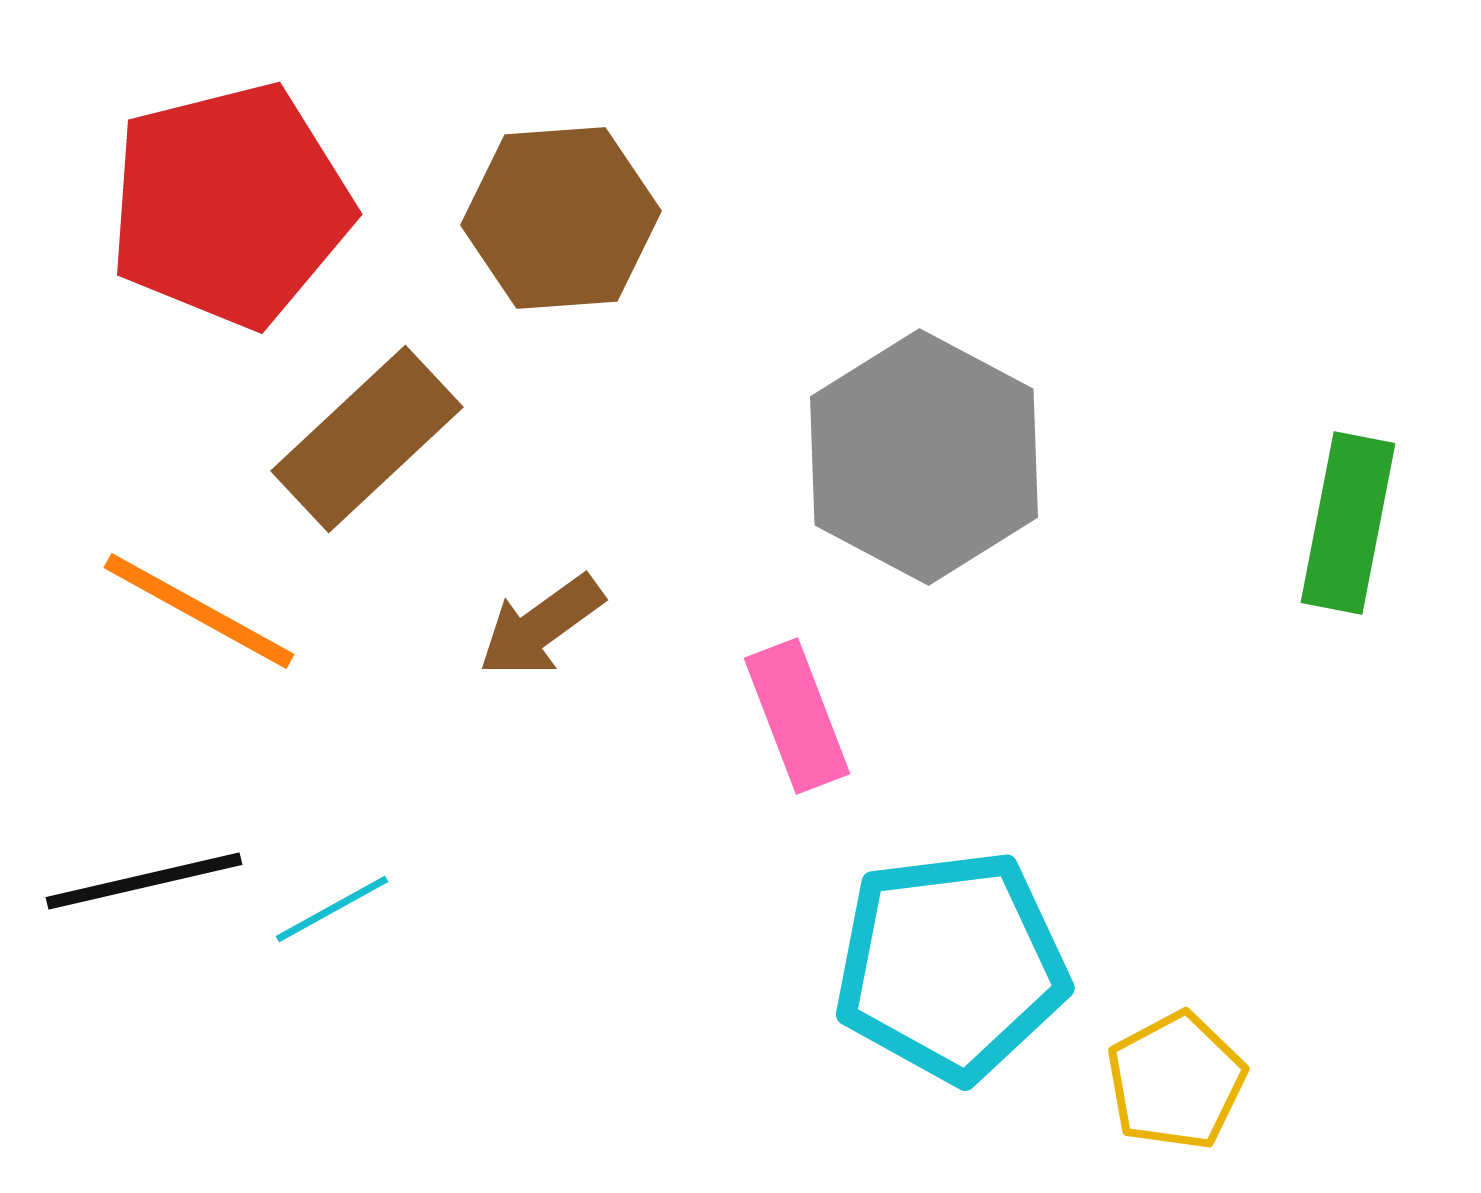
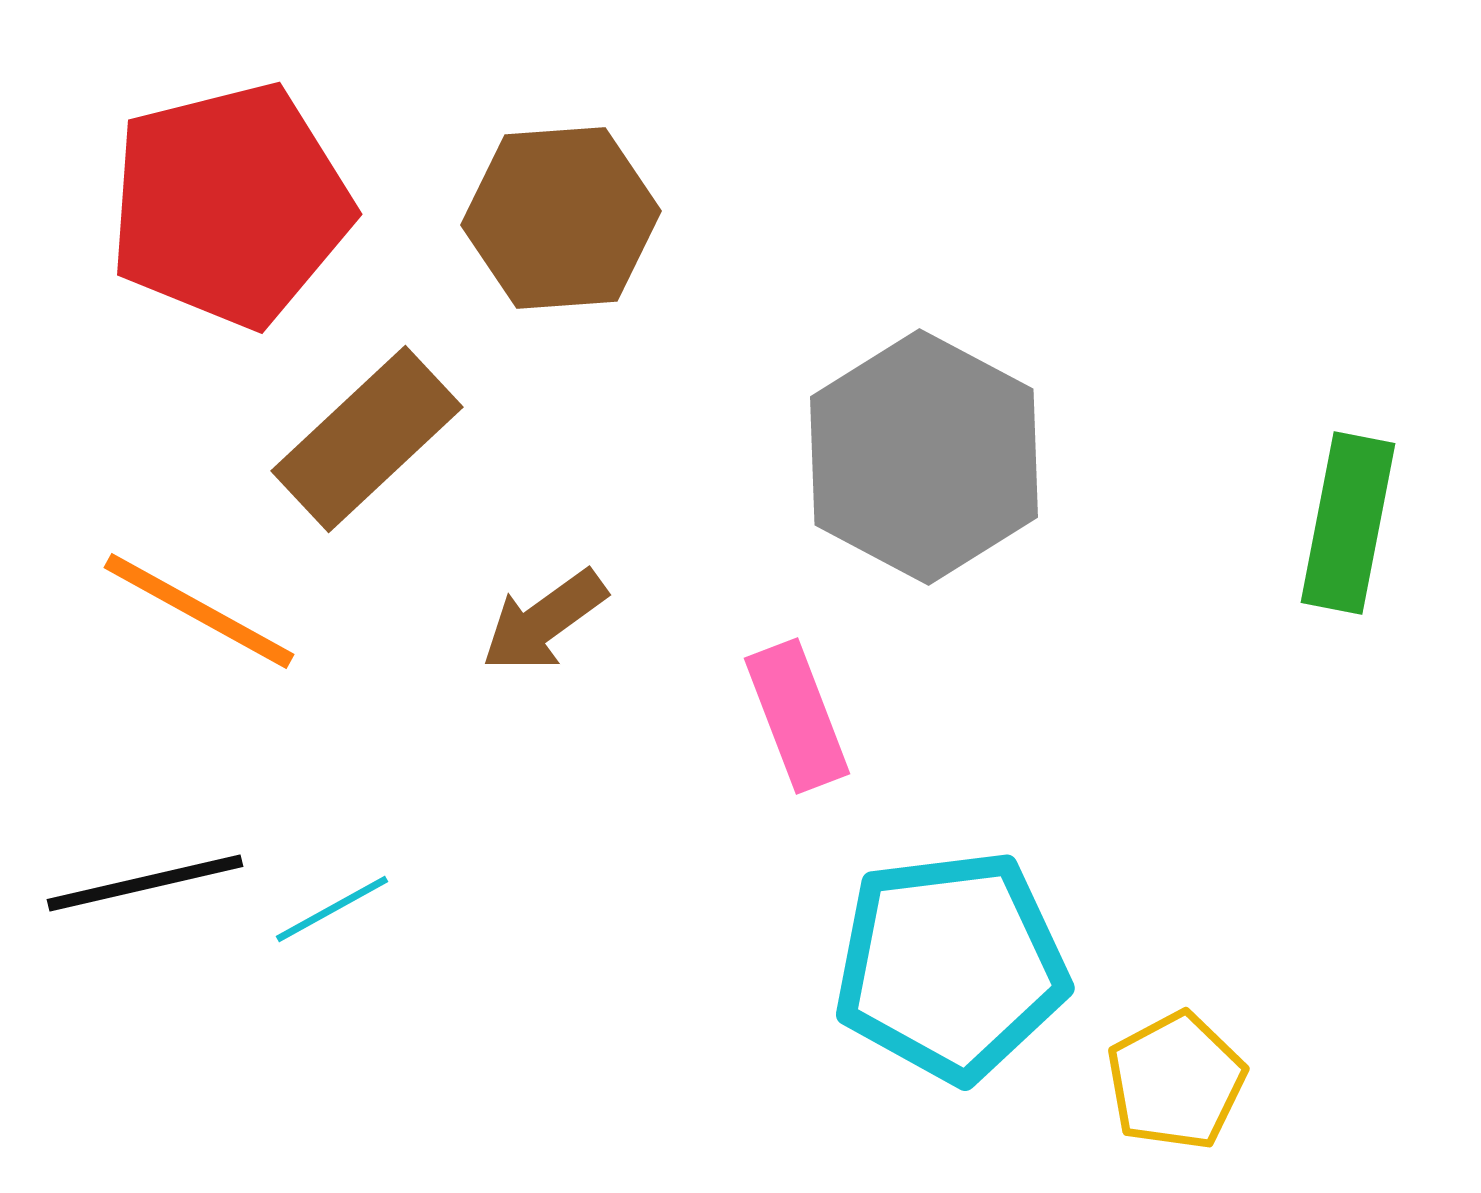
brown arrow: moved 3 px right, 5 px up
black line: moved 1 px right, 2 px down
